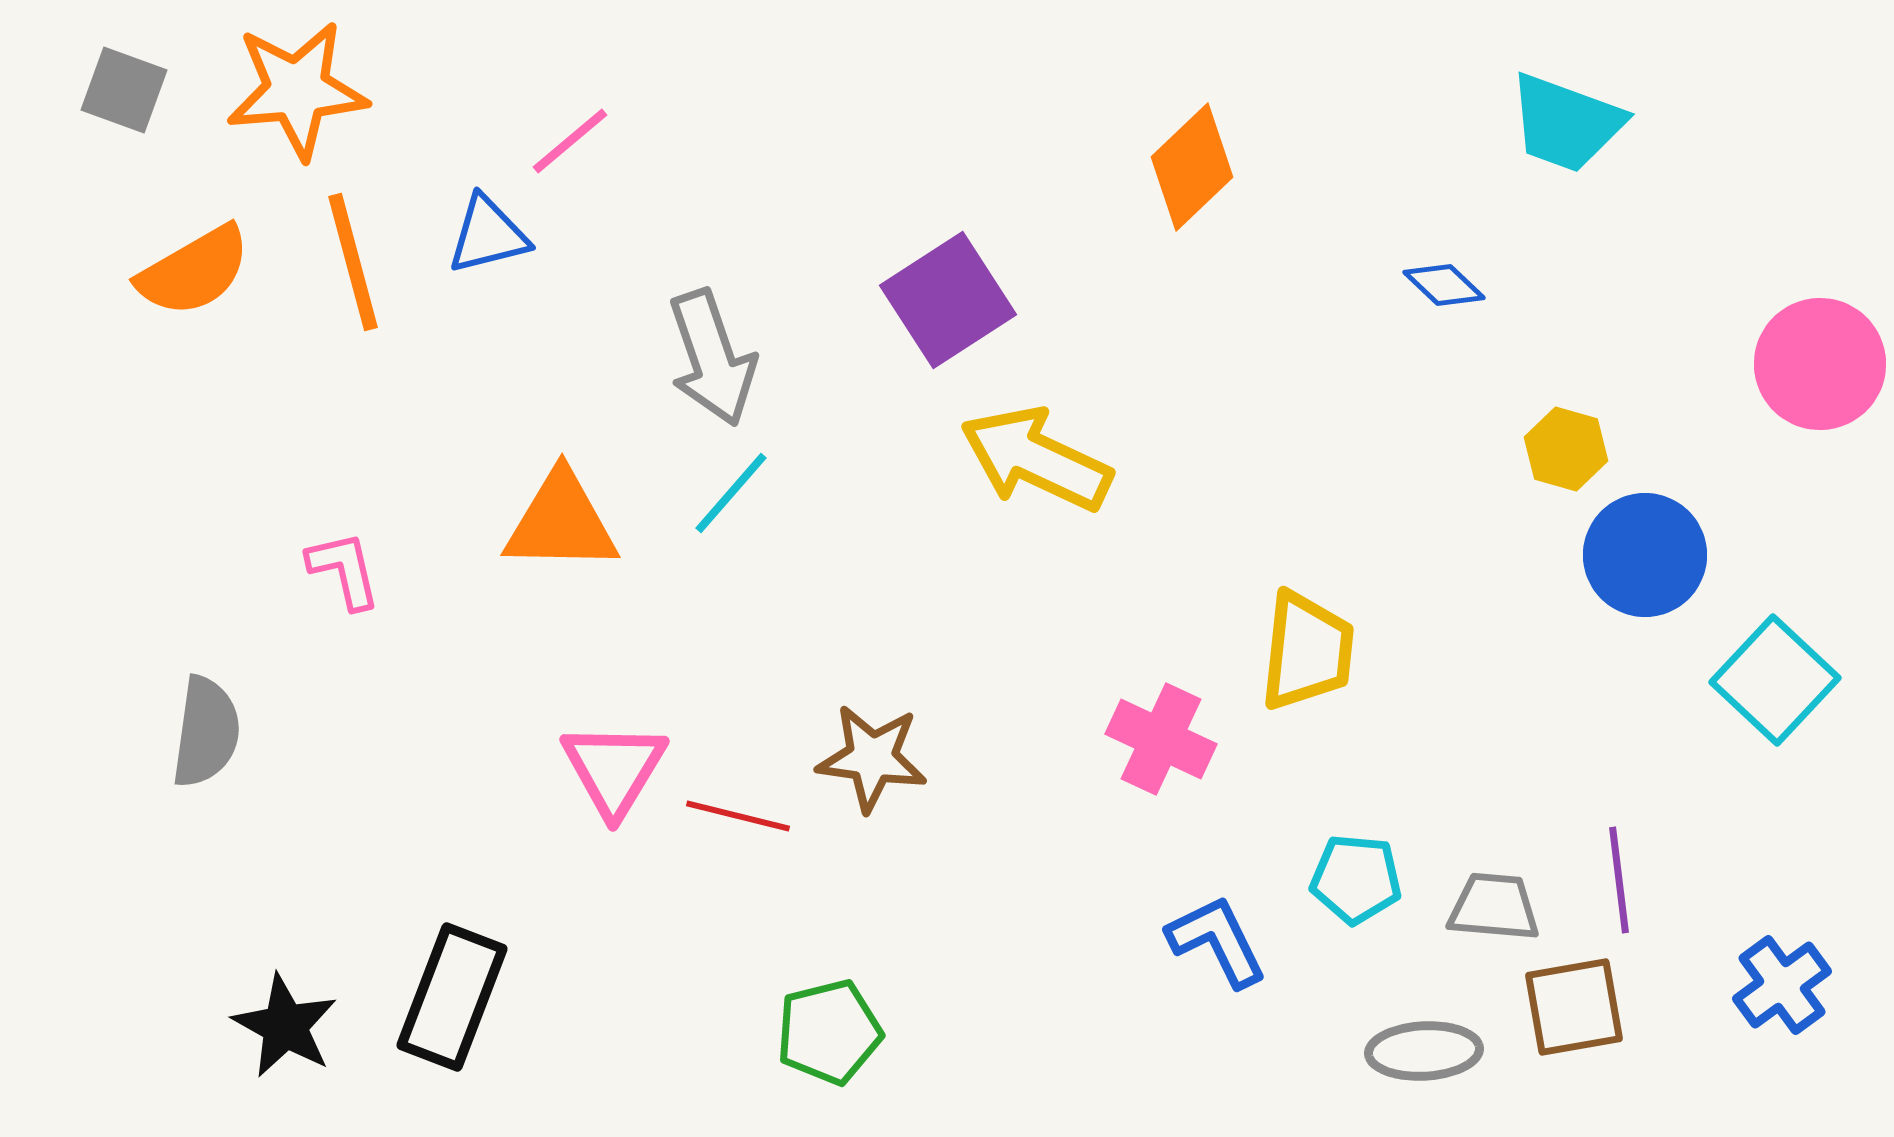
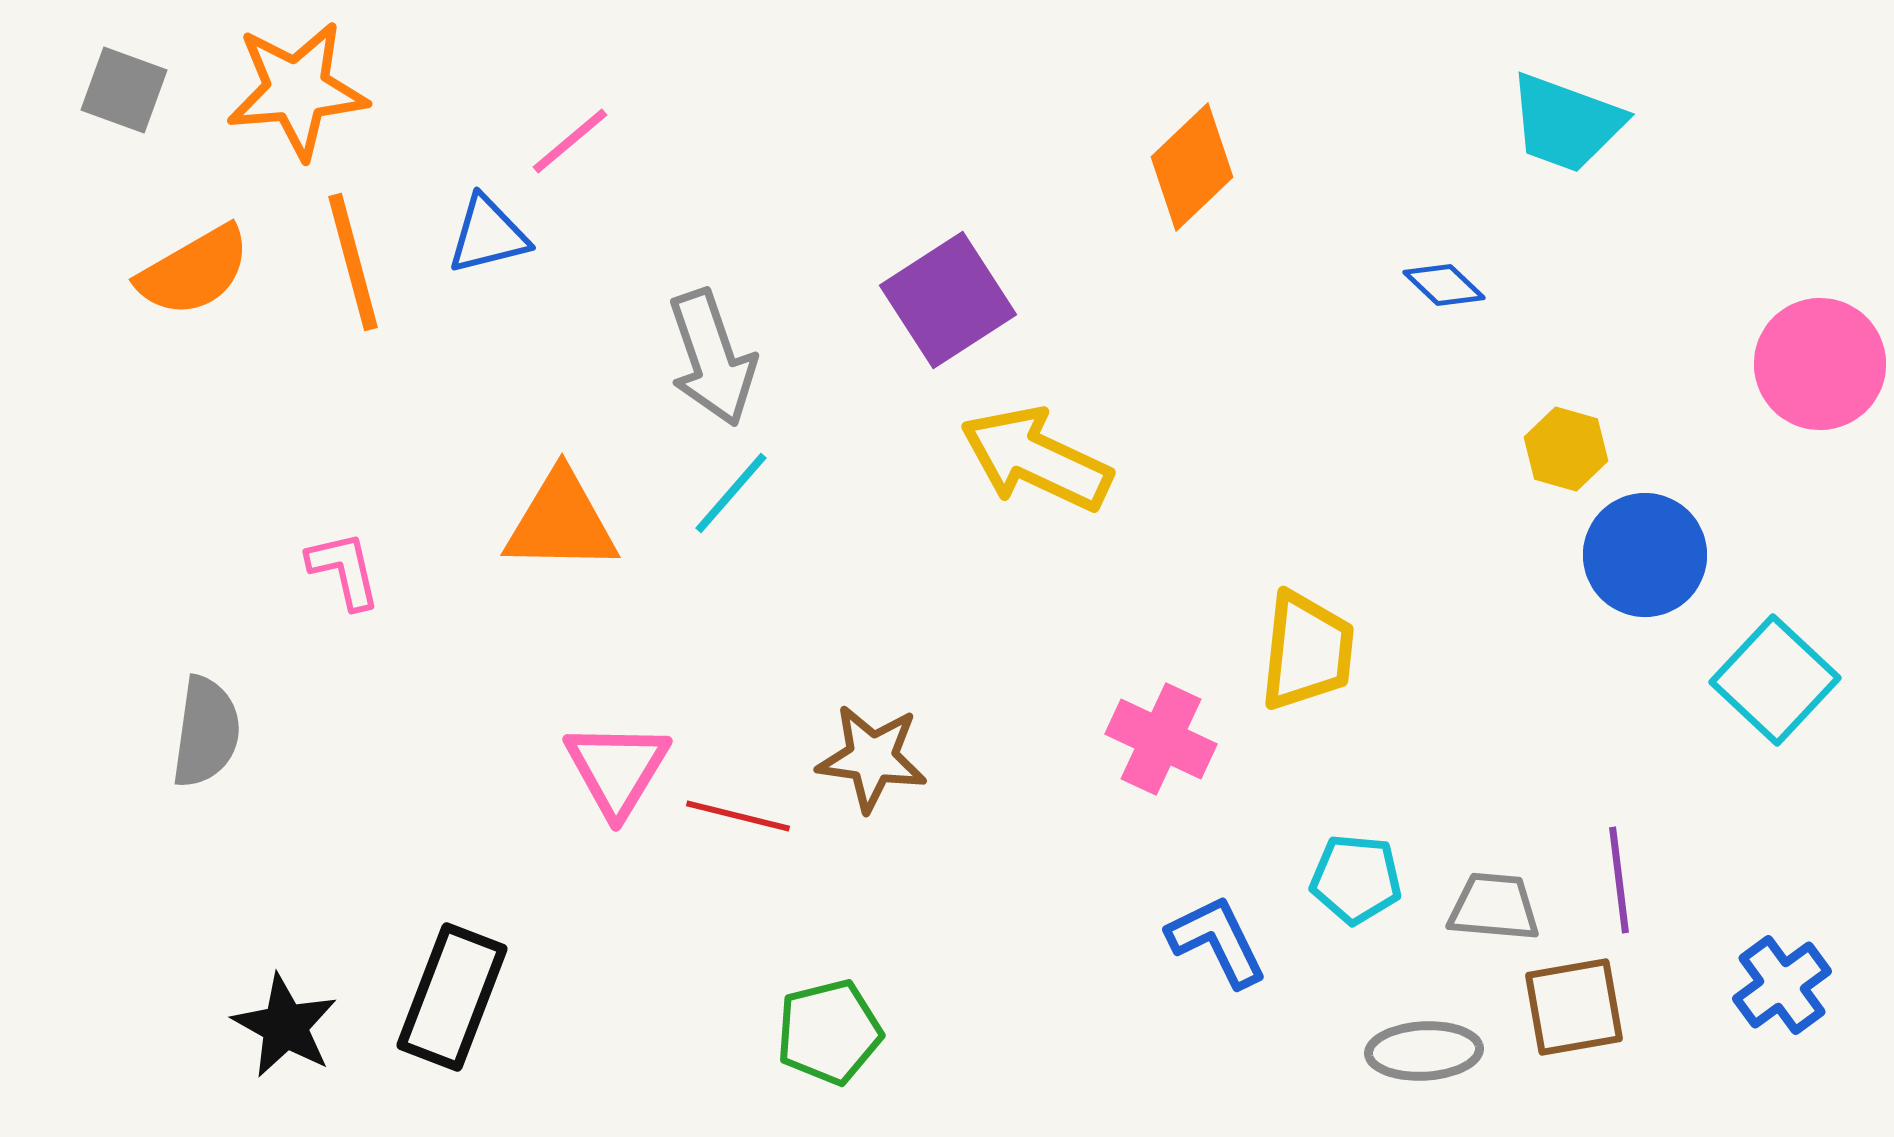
pink triangle: moved 3 px right
